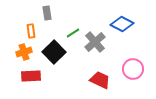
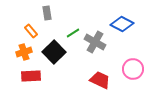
orange rectangle: rotated 32 degrees counterclockwise
gray cross: rotated 20 degrees counterclockwise
